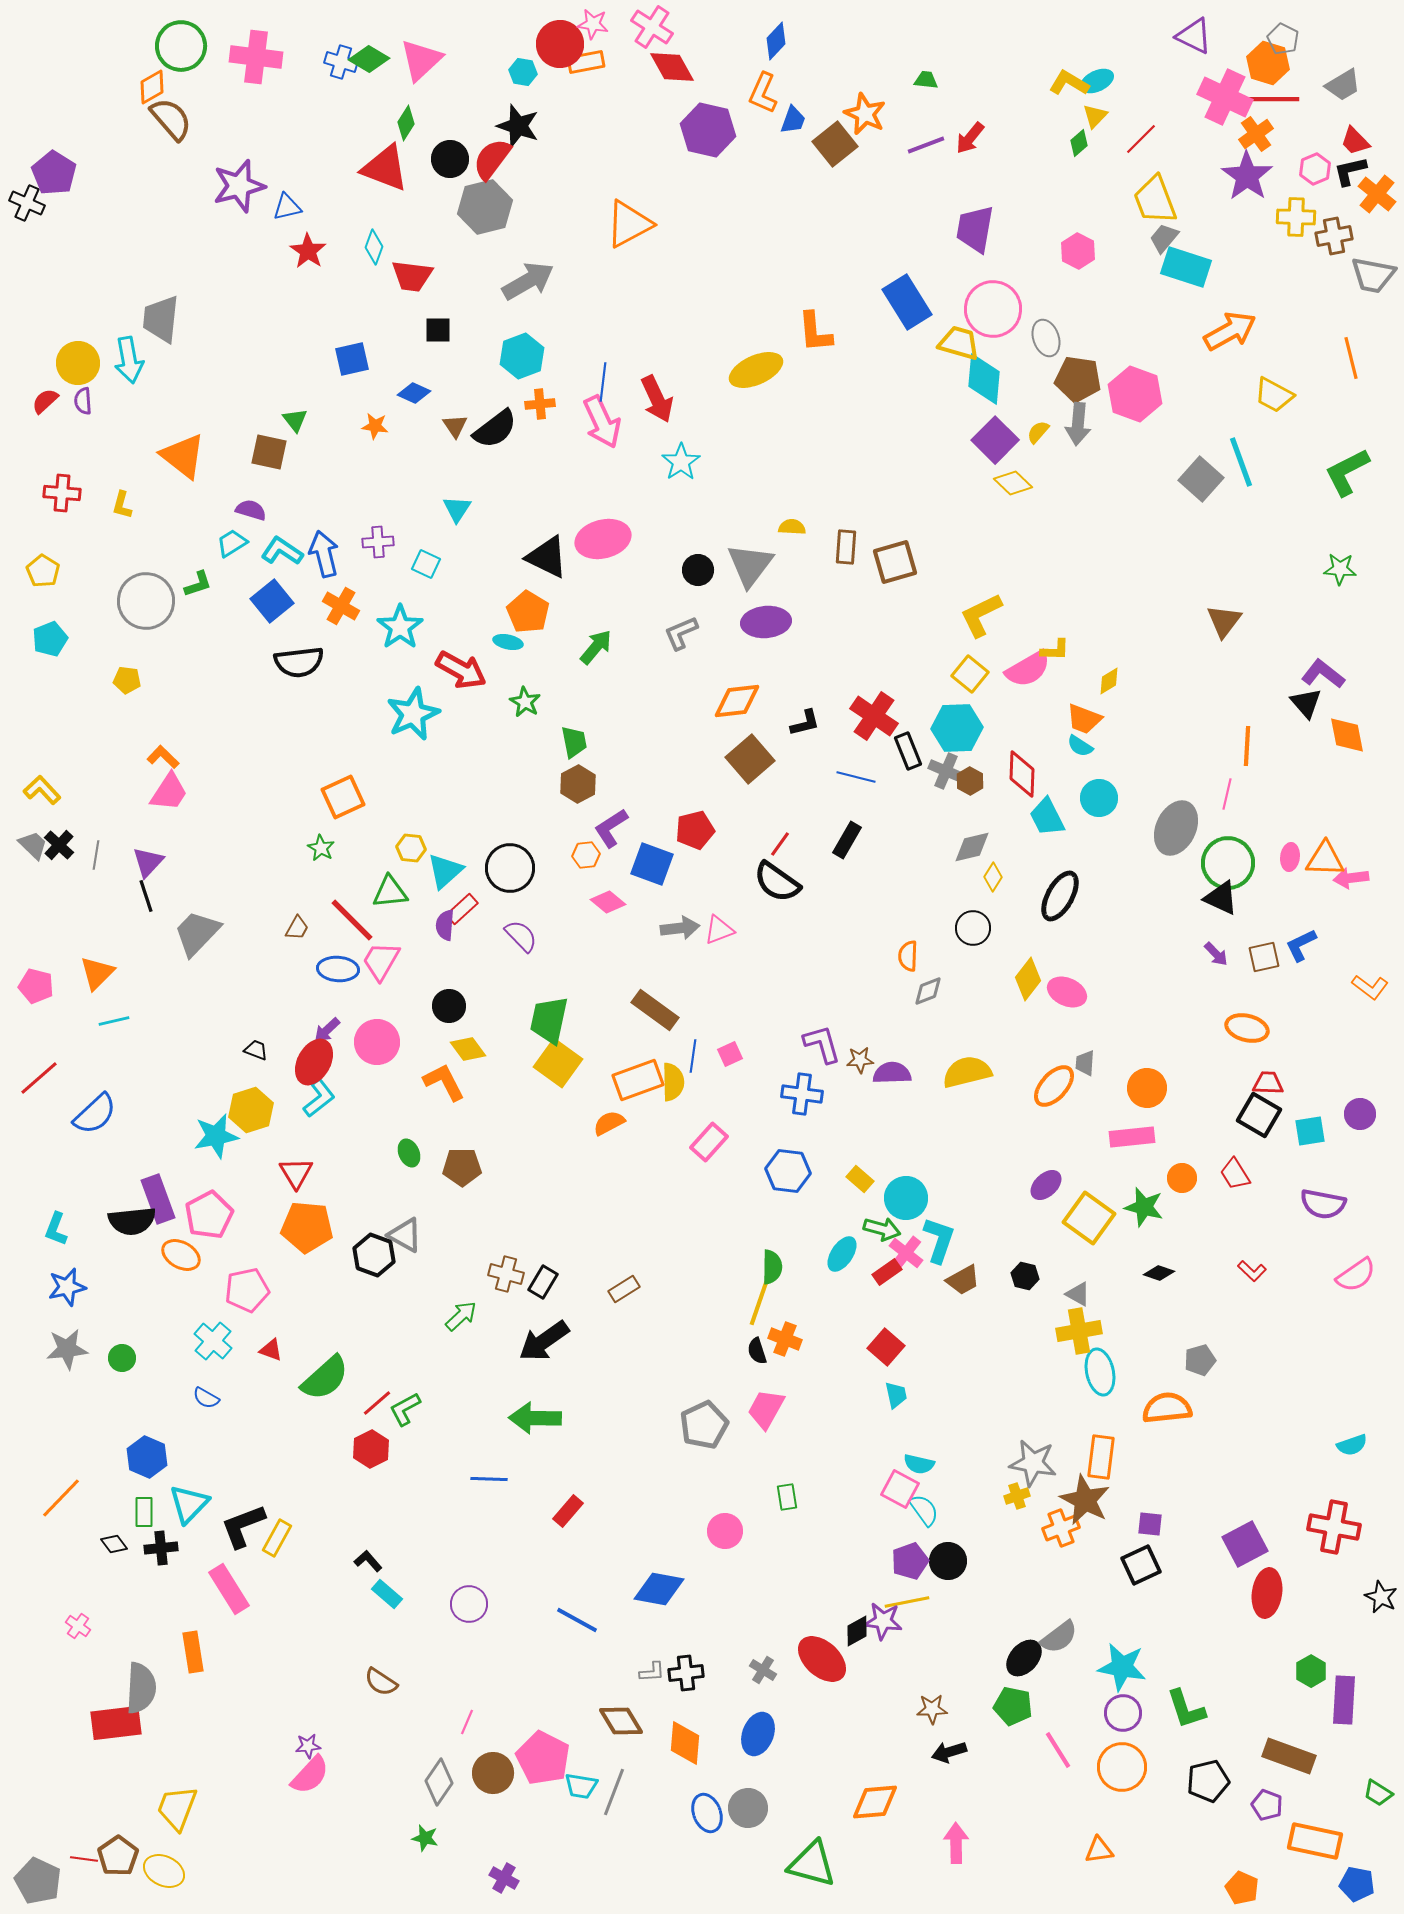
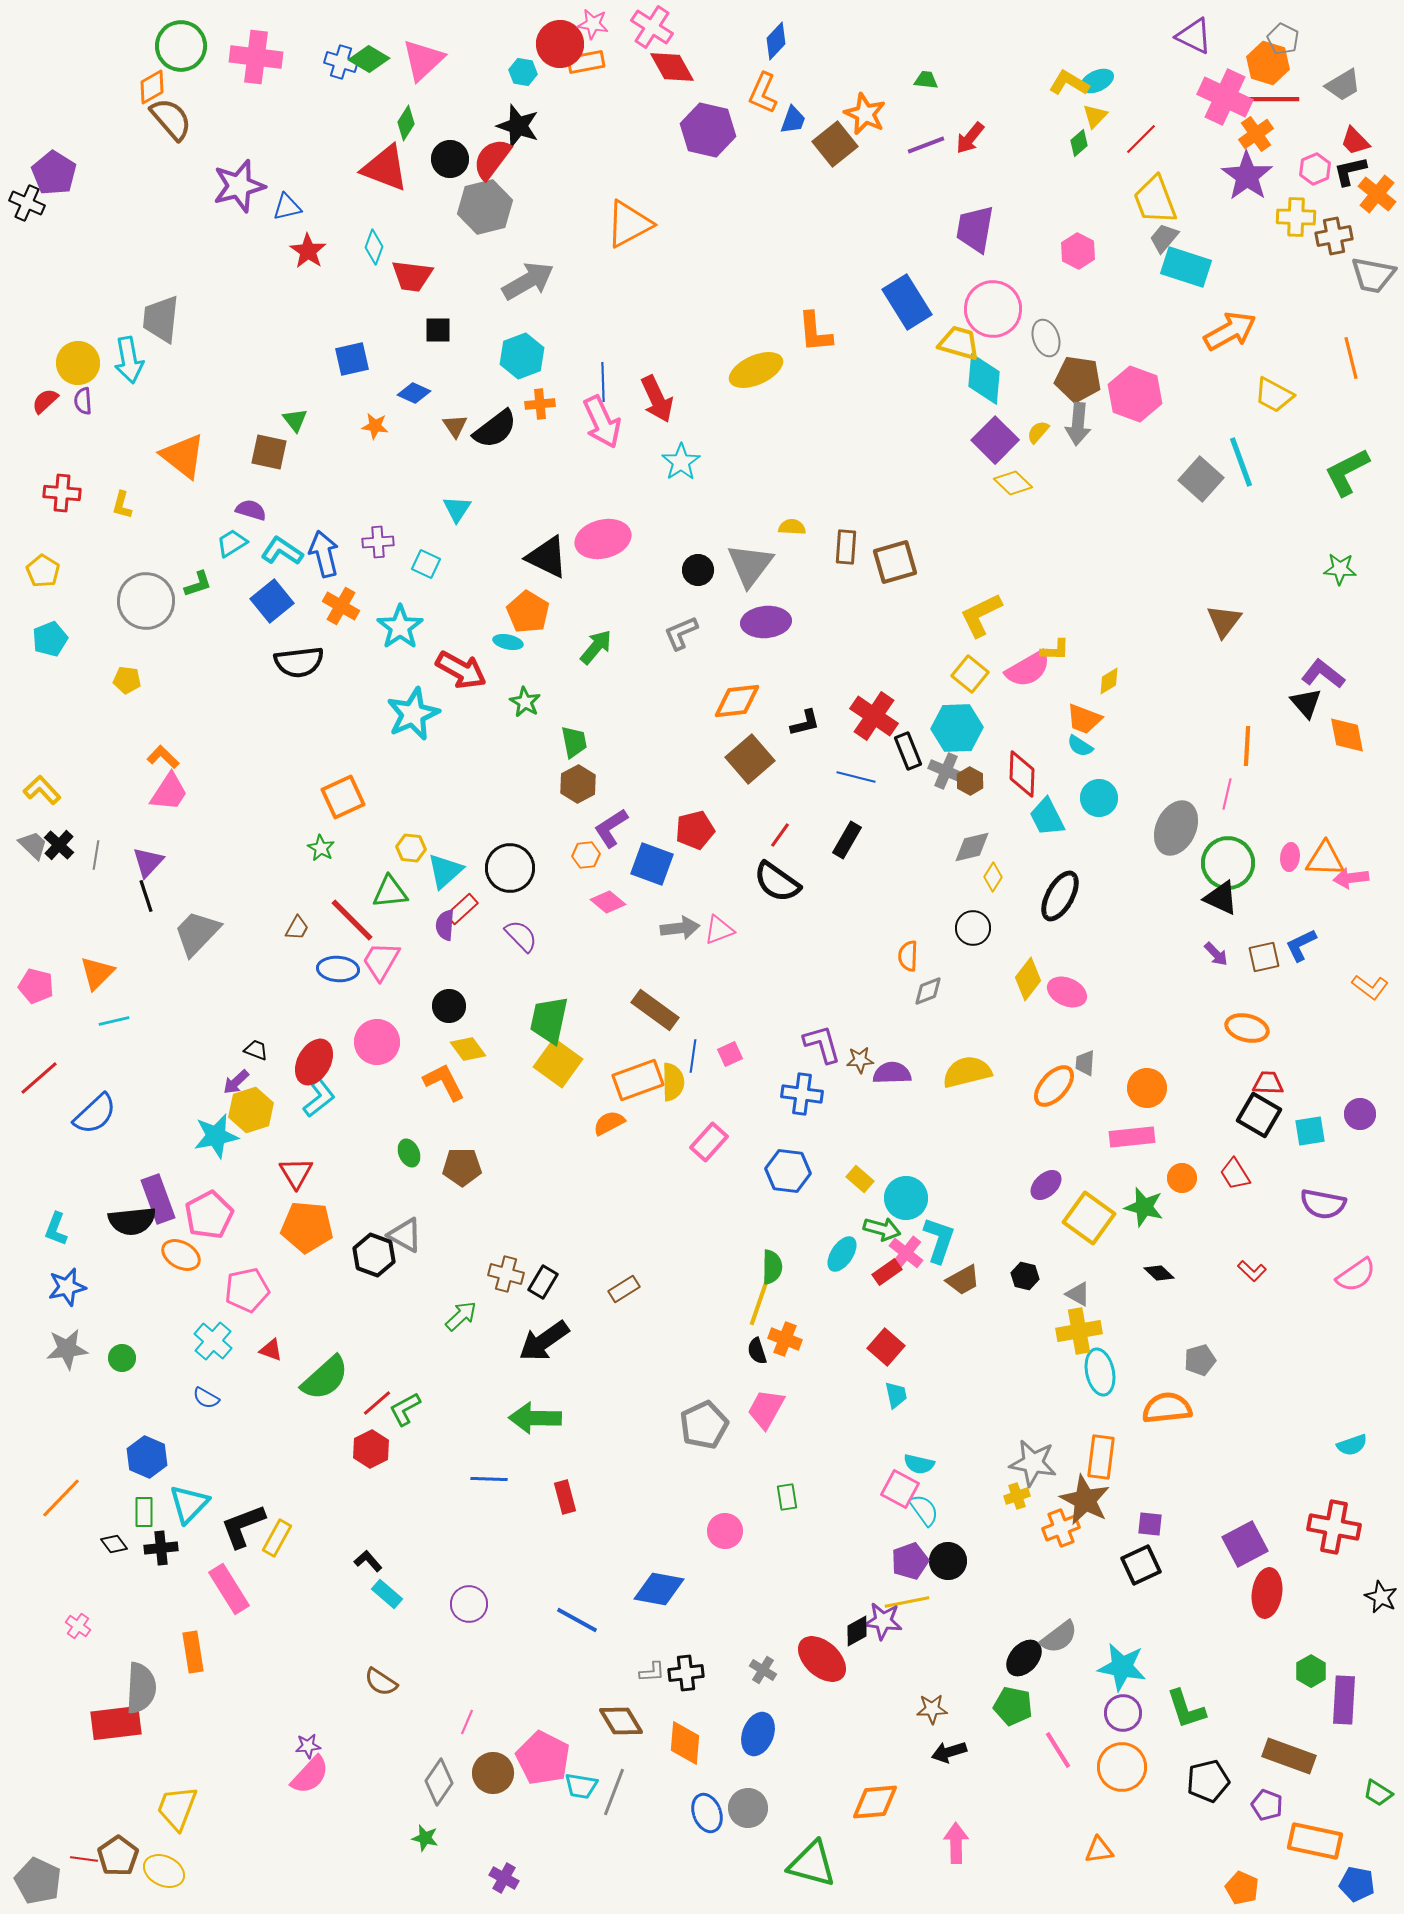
pink triangle at (421, 60): moved 2 px right
blue line at (603, 382): rotated 9 degrees counterclockwise
red line at (780, 844): moved 9 px up
purple arrow at (327, 1030): moved 91 px left, 52 px down
black diamond at (1159, 1273): rotated 24 degrees clockwise
red rectangle at (568, 1511): moved 3 px left, 14 px up; rotated 56 degrees counterclockwise
